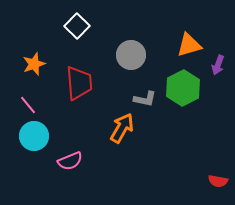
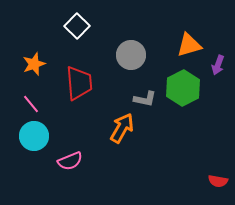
pink line: moved 3 px right, 1 px up
